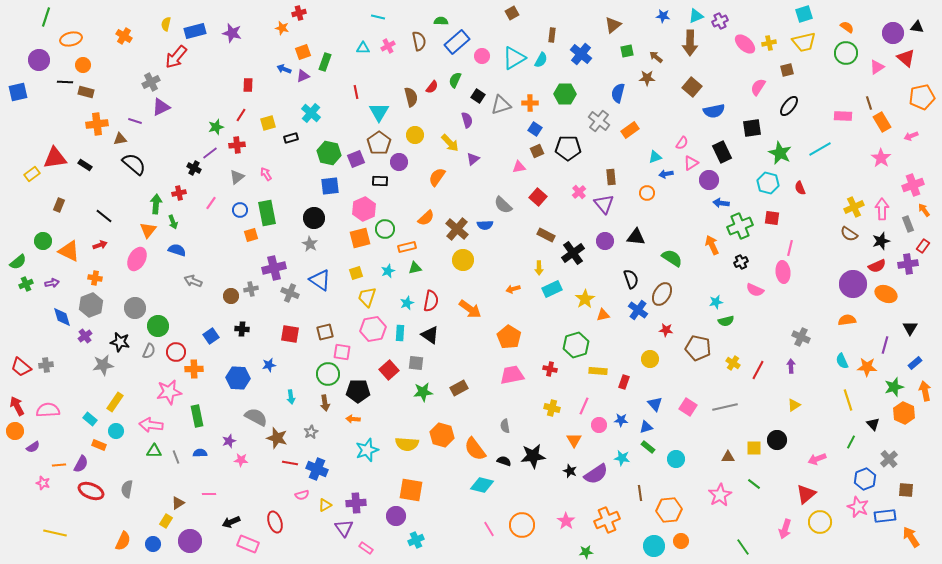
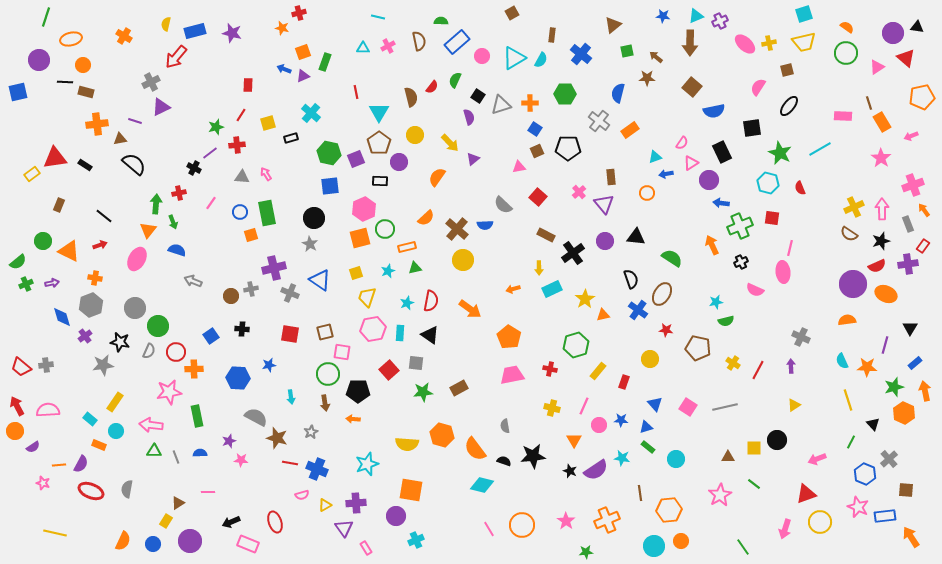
purple semicircle at (467, 120): moved 2 px right, 3 px up
gray triangle at (237, 177): moved 5 px right; rotated 42 degrees clockwise
blue circle at (240, 210): moved 2 px down
yellow rectangle at (598, 371): rotated 54 degrees counterclockwise
cyan star at (367, 450): moved 14 px down
purple semicircle at (596, 474): moved 4 px up
blue hexagon at (865, 479): moved 5 px up; rotated 15 degrees counterclockwise
pink line at (209, 494): moved 1 px left, 2 px up
red triangle at (806, 494): rotated 20 degrees clockwise
pink rectangle at (366, 548): rotated 24 degrees clockwise
